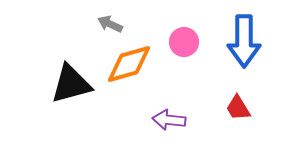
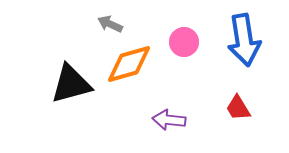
blue arrow: moved 1 px up; rotated 9 degrees counterclockwise
